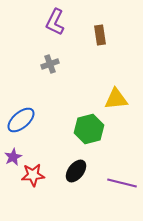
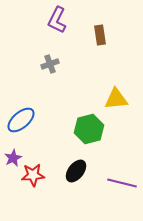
purple L-shape: moved 2 px right, 2 px up
purple star: moved 1 px down
